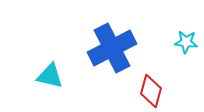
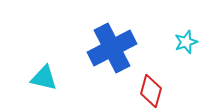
cyan star: rotated 25 degrees counterclockwise
cyan triangle: moved 6 px left, 2 px down
